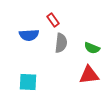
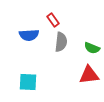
gray semicircle: moved 1 px up
